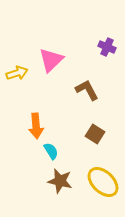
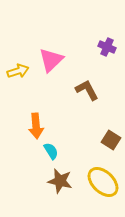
yellow arrow: moved 1 px right, 2 px up
brown square: moved 16 px right, 6 px down
